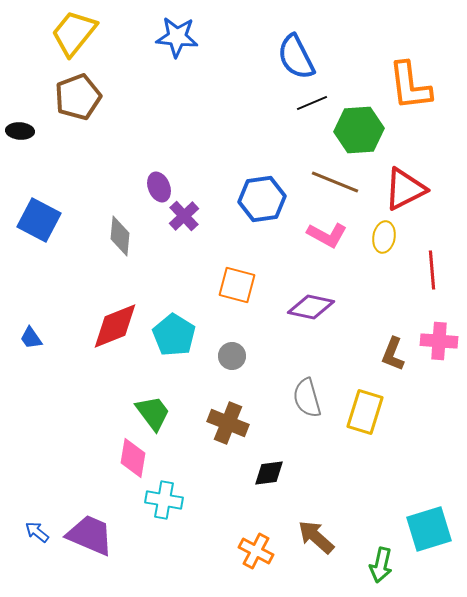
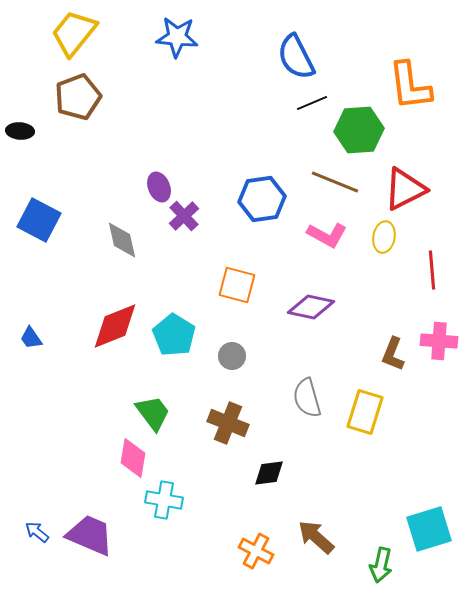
gray diamond: moved 2 px right, 4 px down; rotated 18 degrees counterclockwise
